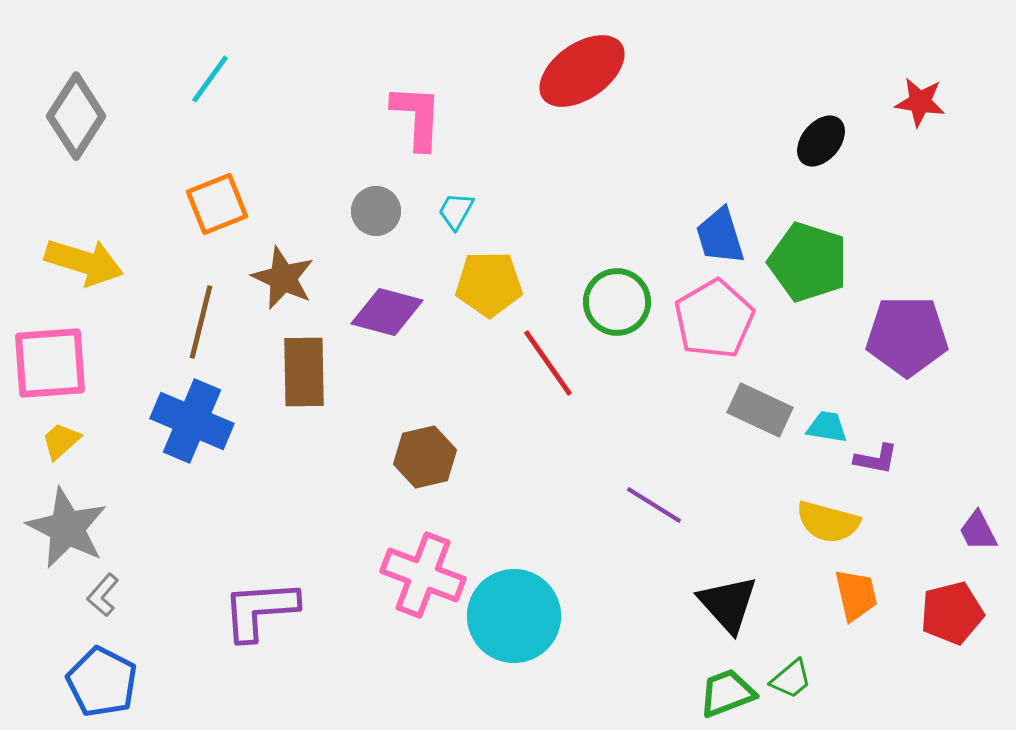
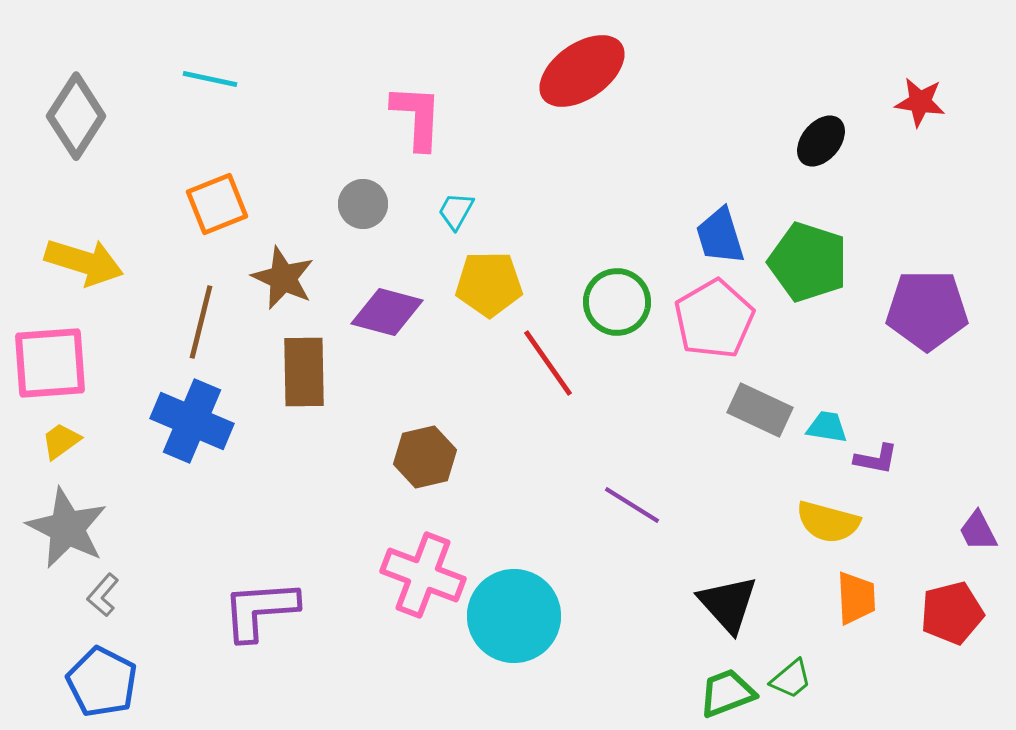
cyan line at (210, 79): rotated 66 degrees clockwise
gray circle at (376, 211): moved 13 px left, 7 px up
purple pentagon at (907, 336): moved 20 px right, 26 px up
yellow trapezoid at (61, 441): rotated 6 degrees clockwise
purple line at (654, 505): moved 22 px left
orange trapezoid at (856, 595): moved 3 px down; rotated 10 degrees clockwise
